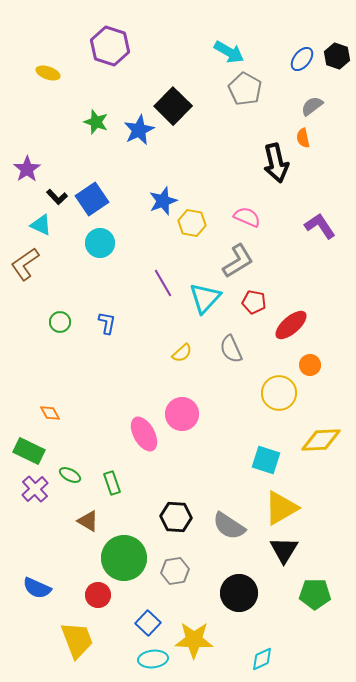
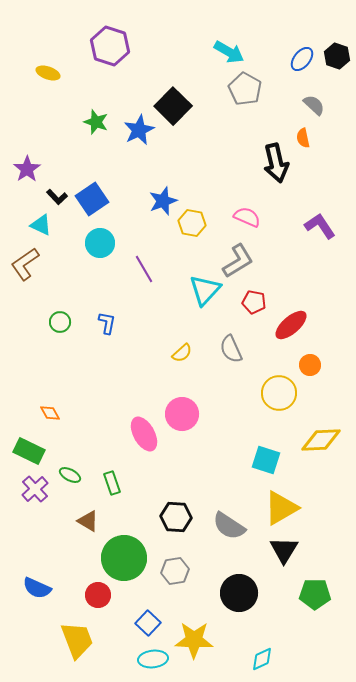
gray semicircle at (312, 106): moved 2 px right, 1 px up; rotated 80 degrees clockwise
purple line at (163, 283): moved 19 px left, 14 px up
cyan triangle at (205, 298): moved 8 px up
